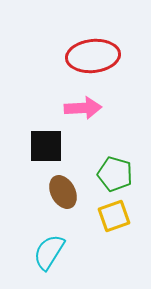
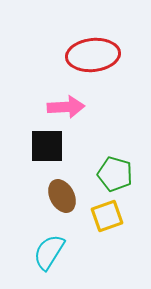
red ellipse: moved 1 px up
pink arrow: moved 17 px left, 1 px up
black square: moved 1 px right
brown ellipse: moved 1 px left, 4 px down
yellow square: moved 7 px left
